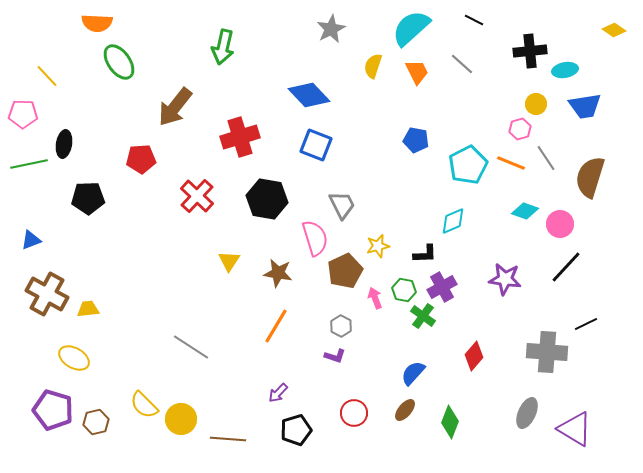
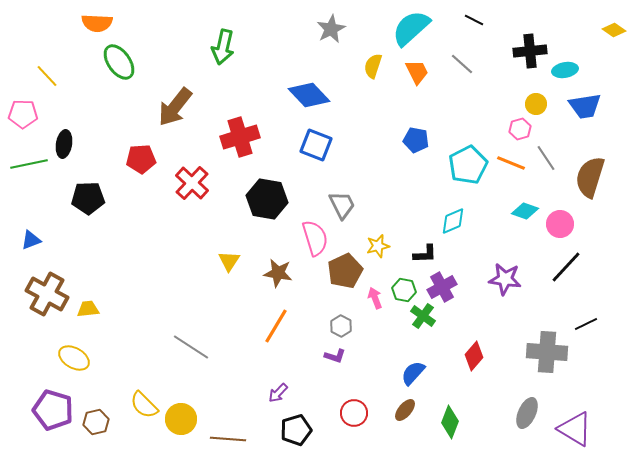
red cross at (197, 196): moved 5 px left, 13 px up
